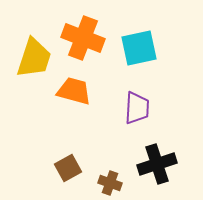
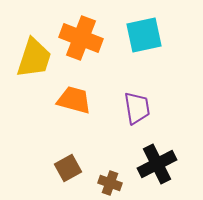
orange cross: moved 2 px left
cyan square: moved 5 px right, 13 px up
orange trapezoid: moved 9 px down
purple trapezoid: rotated 12 degrees counterclockwise
black cross: rotated 9 degrees counterclockwise
